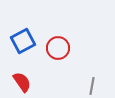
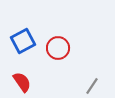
gray line: rotated 24 degrees clockwise
